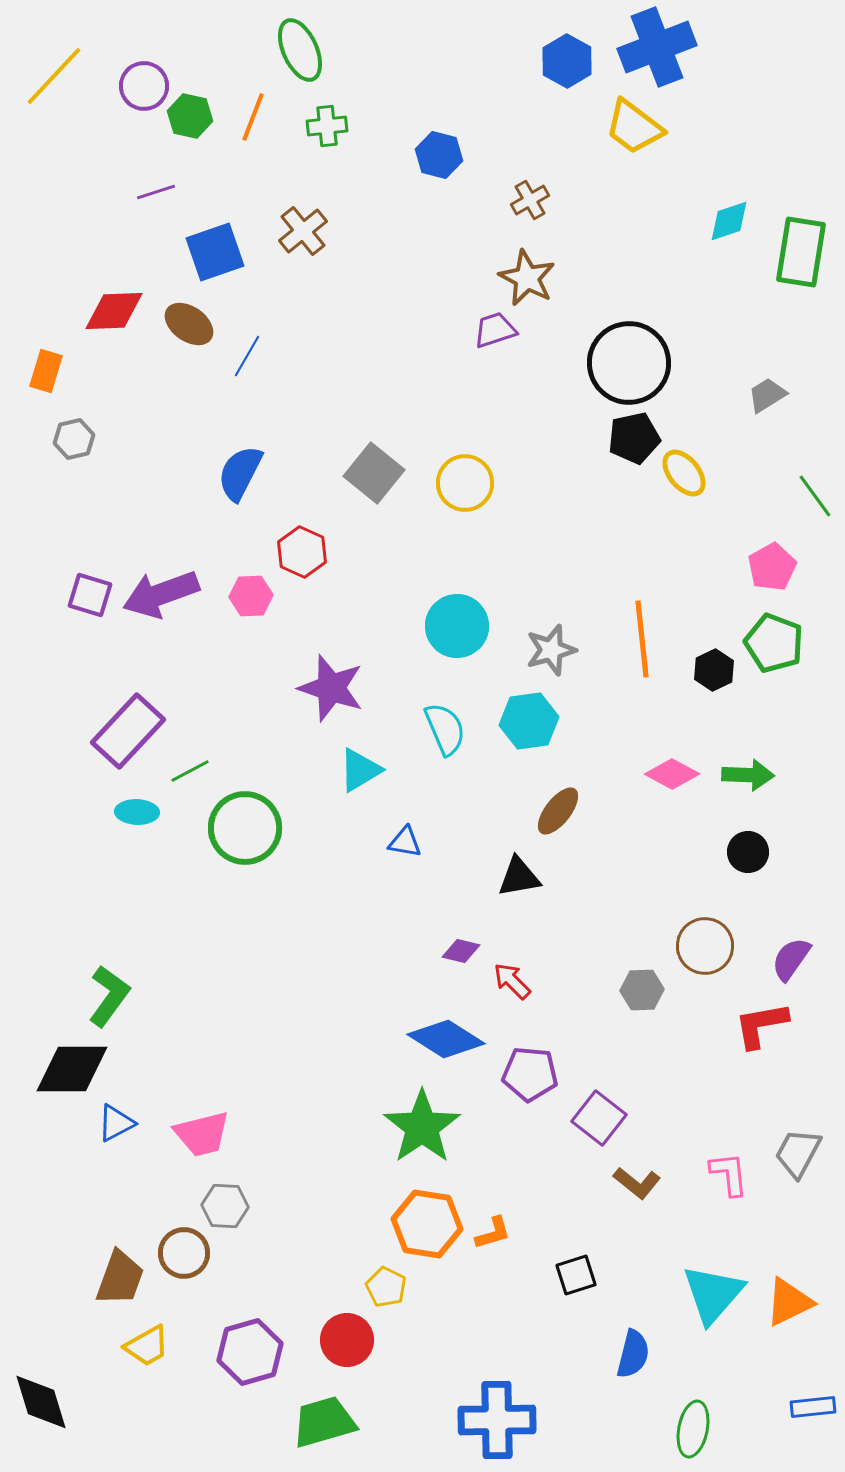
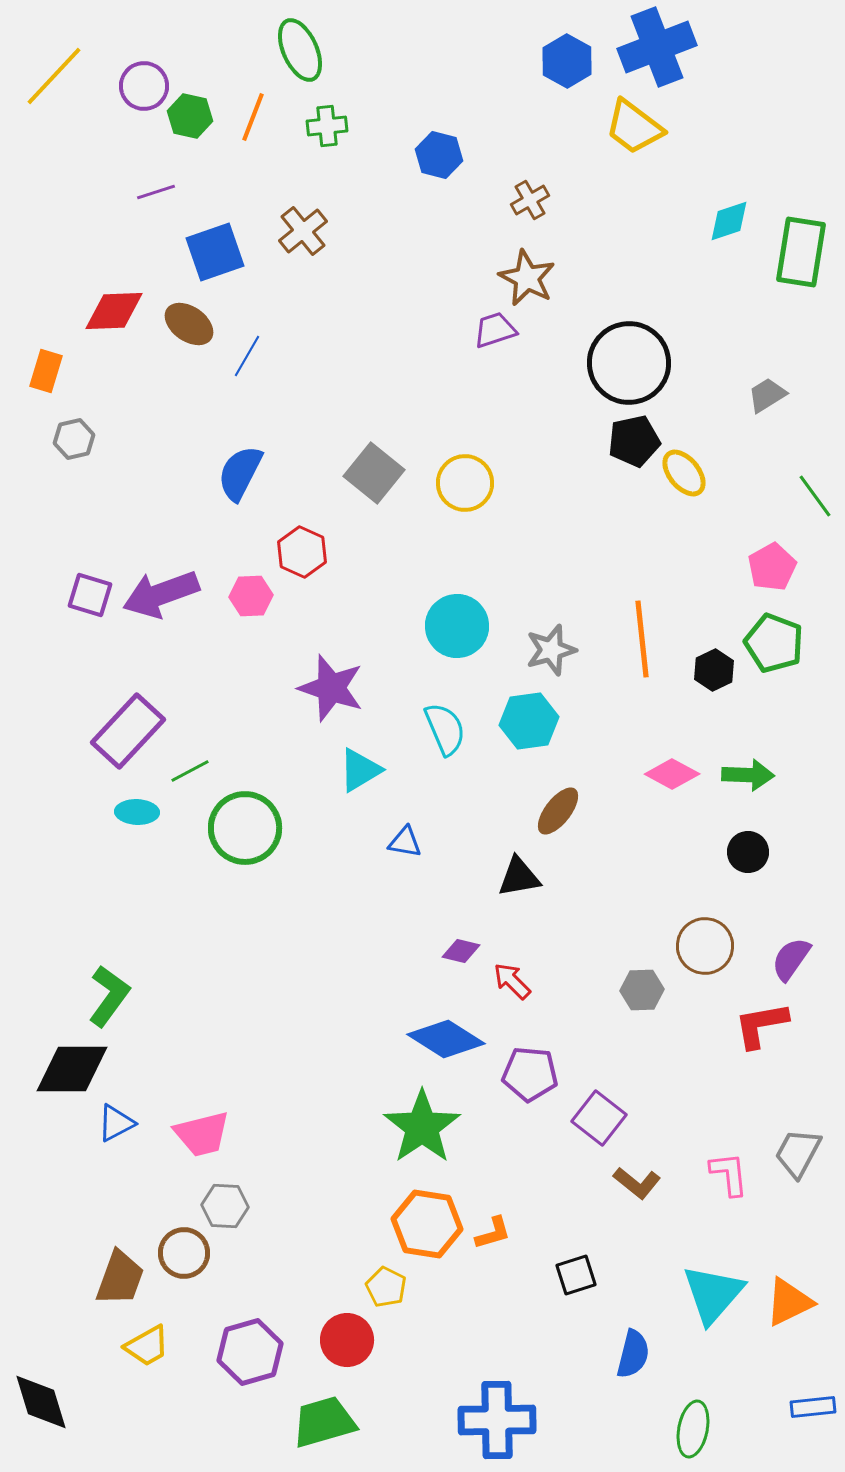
black pentagon at (634, 438): moved 3 px down
